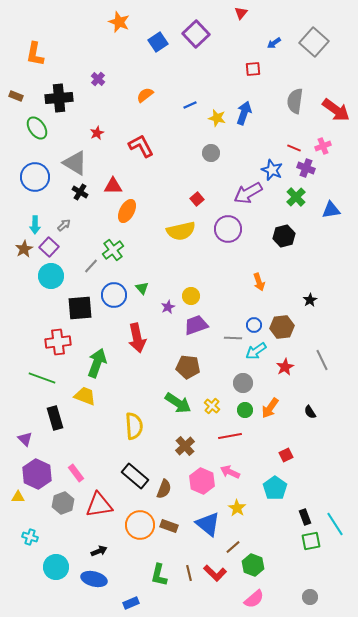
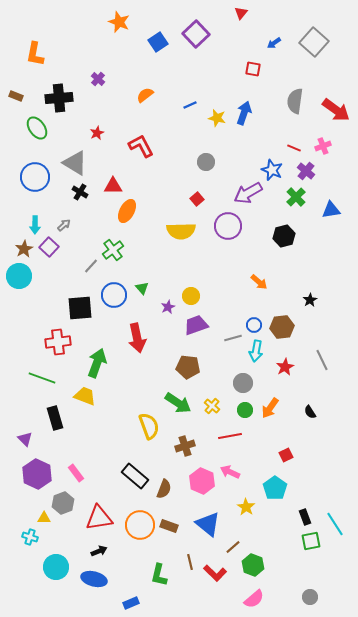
red square at (253, 69): rotated 14 degrees clockwise
gray circle at (211, 153): moved 5 px left, 9 px down
purple cross at (306, 168): moved 3 px down; rotated 18 degrees clockwise
purple circle at (228, 229): moved 3 px up
yellow semicircle at (181, 231): rotated 12 degrees clockwise
cyan circle at (51, 276): moved 32 px left
orange arrow at (259, 282): rotated 30 degrees counterclockwise
gray line at (233, 338): rotated 18 degrees counterclockwise
cyan arrow at (256, 351): rotated 45 degrees counterclockwise
yellow semicircle at (134, 426): moved 15 px right; rotated 16 degrees counterclockwise
brown cross at (185, 446): rotated 24 degrees clockwise
yellow triangle at (18, 497): moved 26 px right, 21 px down
red triangle at (99, 505): moved 13 px down
yellow star at (237, 508): moved 9 px right, 1 px up
brown line at (189, 573): moved 1 px right, 11 px up
